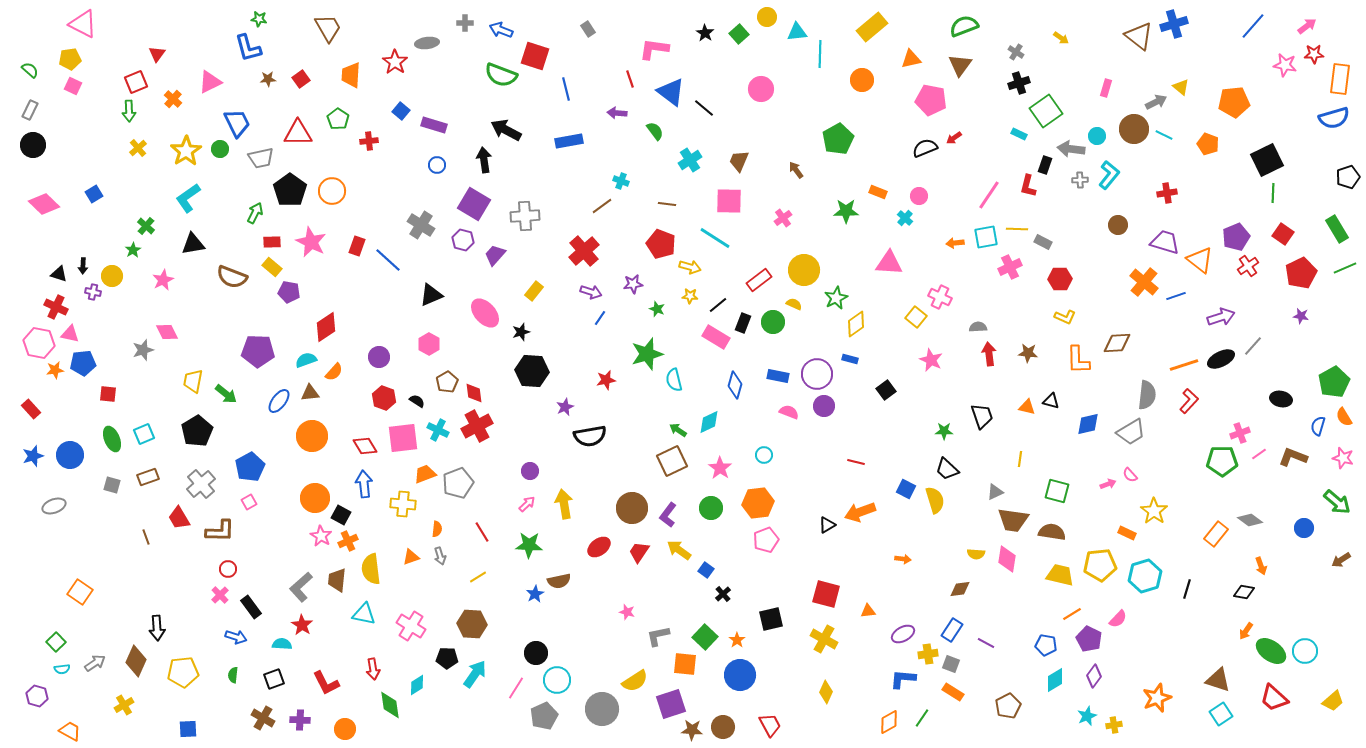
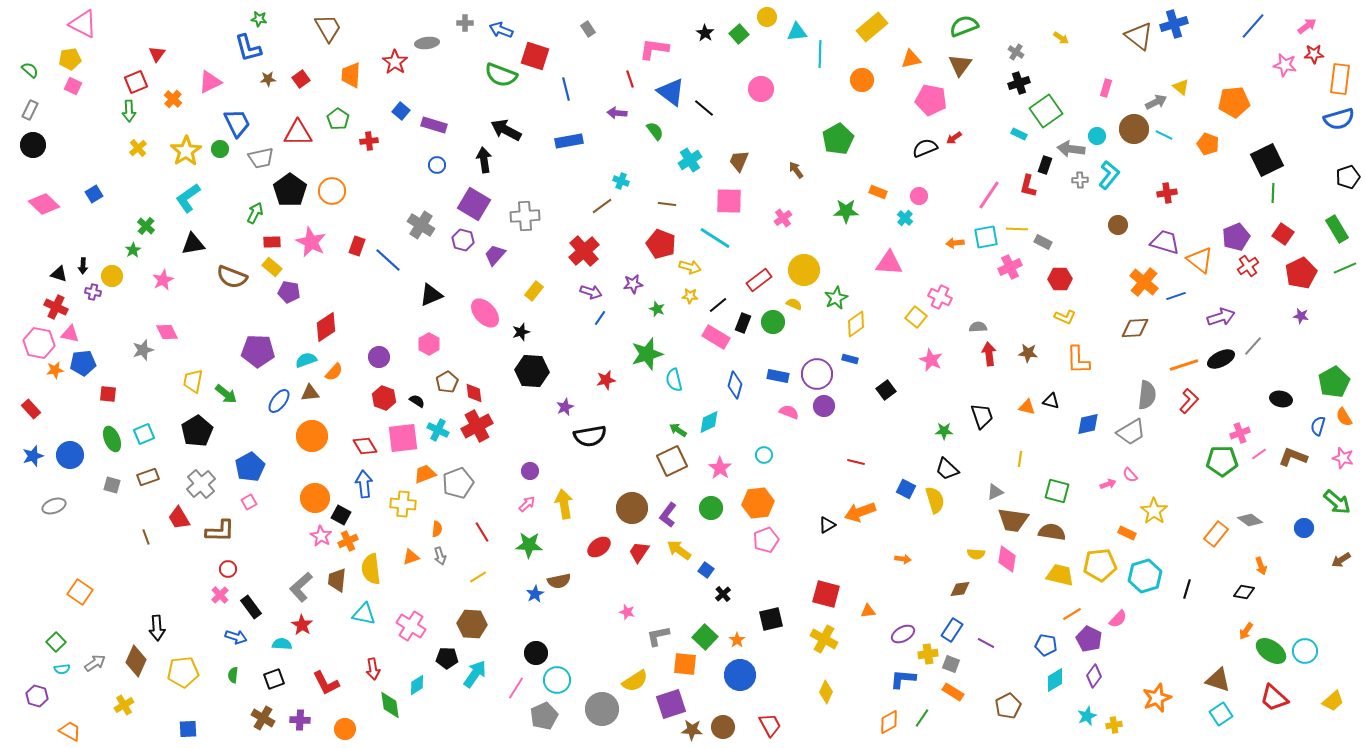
blue semicircle at (1334, 118): moved 5 px right, 1 px down
brown diamond at (1117, 343): moved 18 px right, 15 px up
